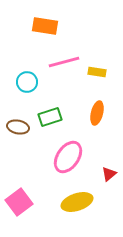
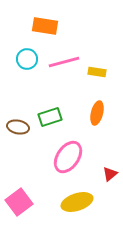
cyan circle: moved 23 px up
red triangle: moved 1 px right
